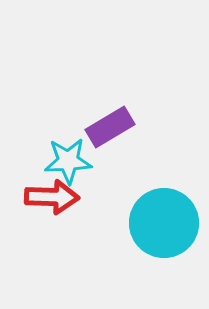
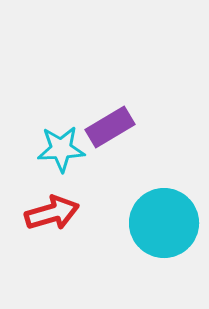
cyan star: moved 7 px left, 12 px up
red arrow: moved 16 px down; rotated 18 degrees counterclockwise
